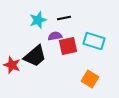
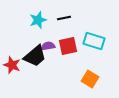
purple semicircle: moved 7 px left, 10 px down
